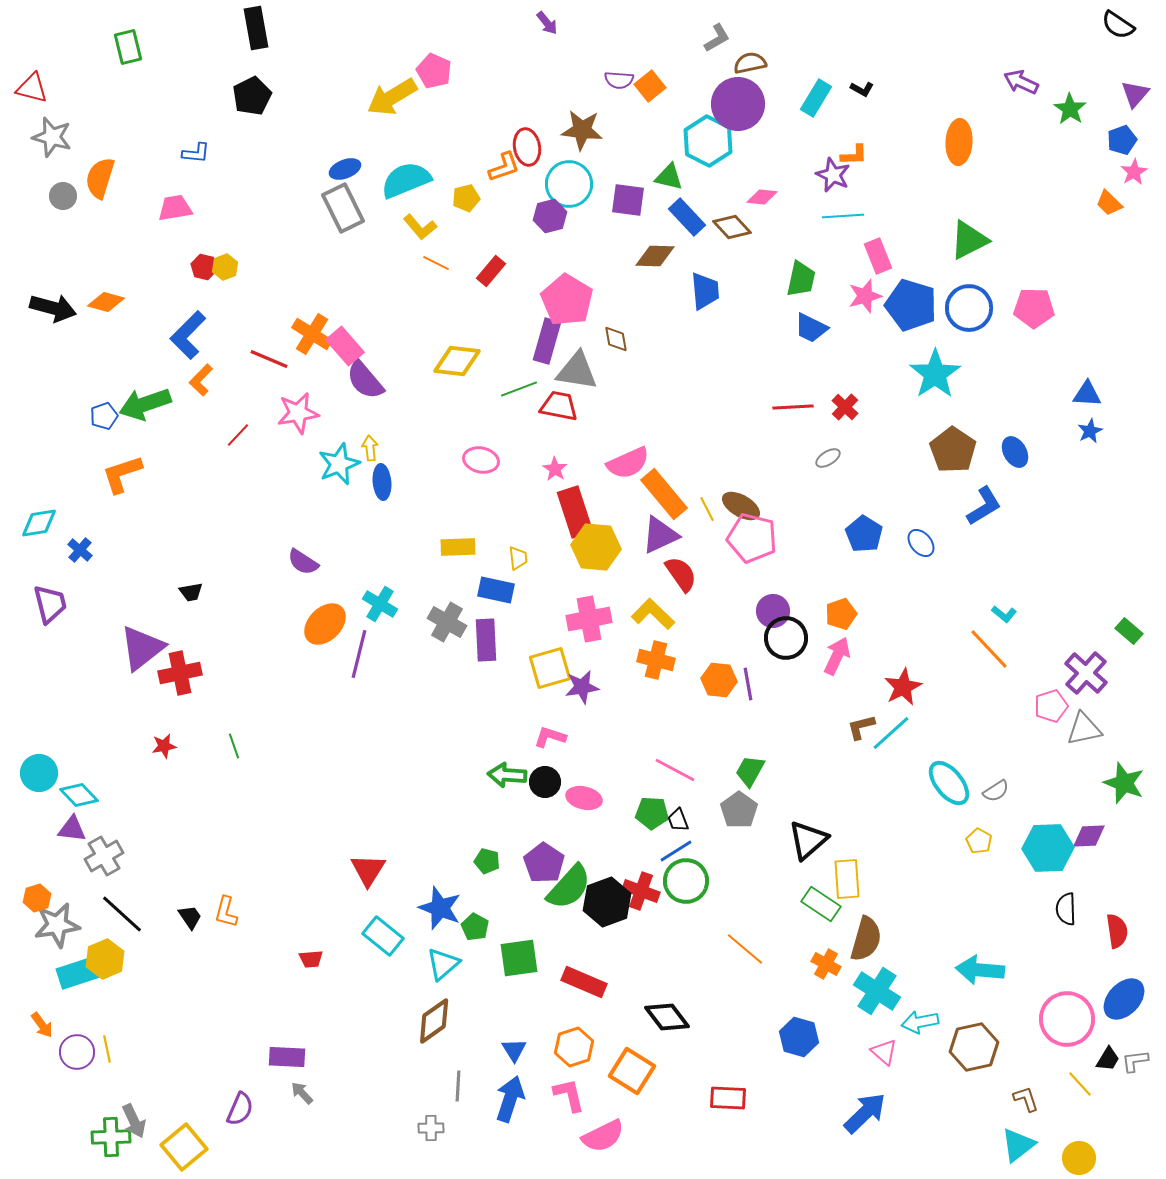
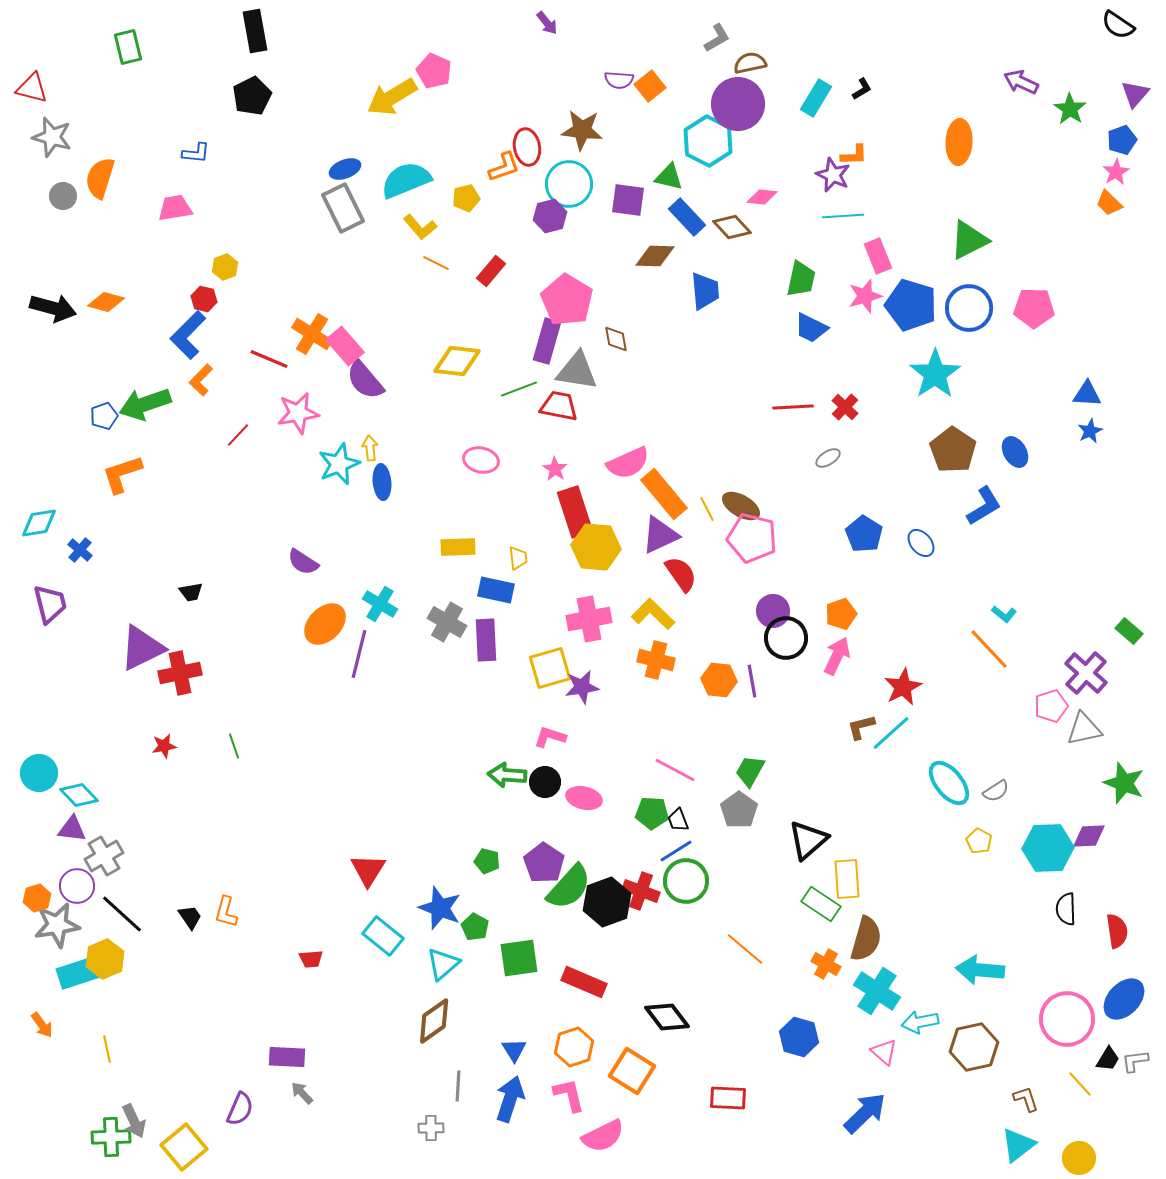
black rectangle at (256, 28): moved 1 px left, 3 px down
black L-shape at (862, 89): rotated 60 degrees counterclockwise
pink star at (1134, 172): moved 18 px left
red hexagon at (204, 267): moved 32 px down
purple triangle at (142, 648): rotated 12 degrees clockwise
purple line at (748, 684): moved 4 px right, 3 px up
purple circle at (77, 1052): moved 166 px up
